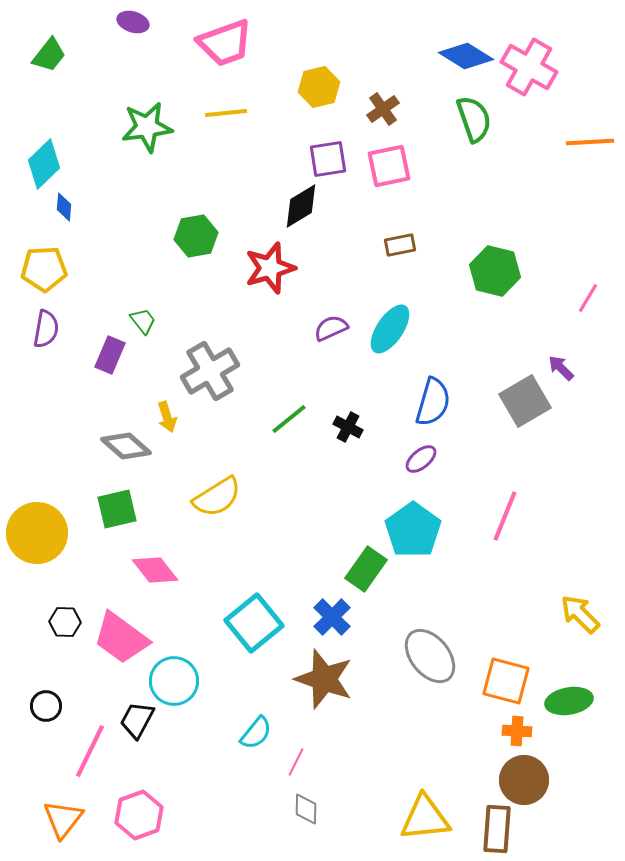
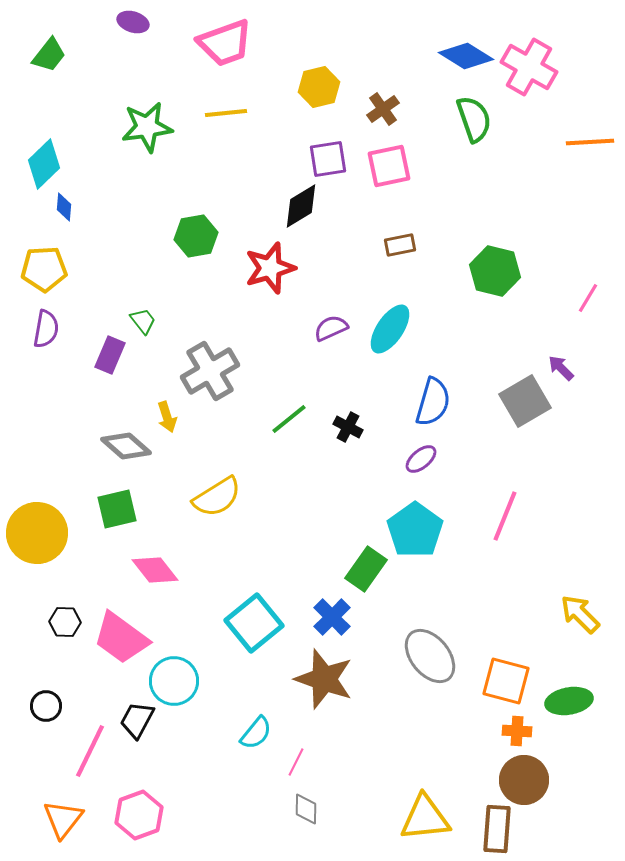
cyan pentagon at (413, 530): moved 2 px right
